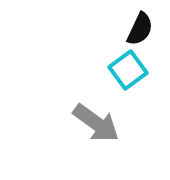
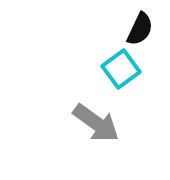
cyan square: moved 7 px left, 1 px up
